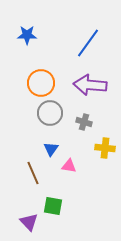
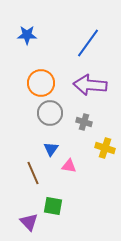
yellow cross: rotated 12 degrees clockwise
